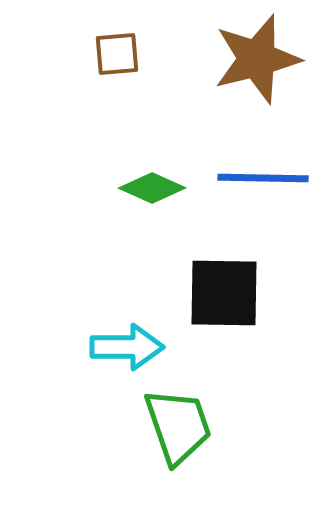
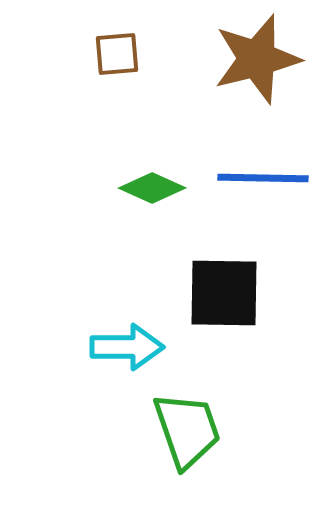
green trapezoid: moved 9 px right, 4 px down
